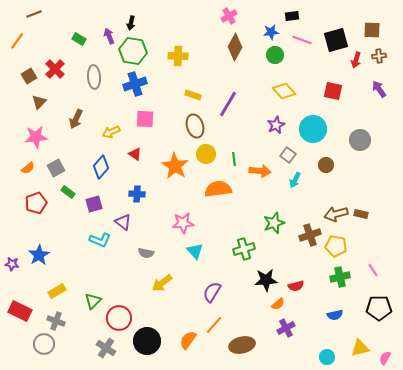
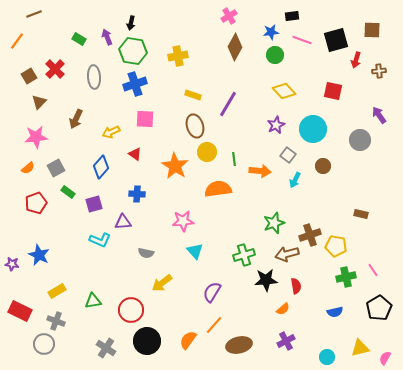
purple arrow at (109, 36): moved 2 px left, 1 px down
yellow cross at (178, 56): rotated 12 degrees counterclockwise
brown cross at (379, 56): moved 15 px down
purple arrow at (379, 89): moved 26 px down
yellow circle at (206, 154): moved 1 px right, 2 px up
brown circle at (326, 165): moved 3 px left, 1 px down
brown arrow at (336, 214): moved 49 px left, 40 px down
purple triangle at (123, 222): rotated 42 degrees counterclockwise
pink star at (183, 223): moved 2 px up
green cross at (244, 249): moved 6 px down
blue star at (39, 255): rotated 15 degrees counterclockwise
green cross at (340, 277): moved 6 px right
red semicircle at (296, 286): rotated 84 degrees counterclockwise
green triangle at (93, 301): rotated 36 degrees clockwise
orange semicircle at (278, 304): moved 5 px right, 5 px down
black pentagon at (379, 308): rotated 30 degrees counterclockwise
blue semicircle at (335, 315): moved 3 px up
red circle at (119, 318): moved 12 px right, 8 px up
purple cross at (286, 328): moved 13 px down
brown ellipse at (242, 345): moved 3 px left
